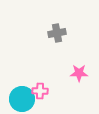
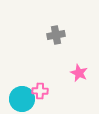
gray cross: moved 1 px left, 2 px down
pink star: rotated 24 degrees clockwise
